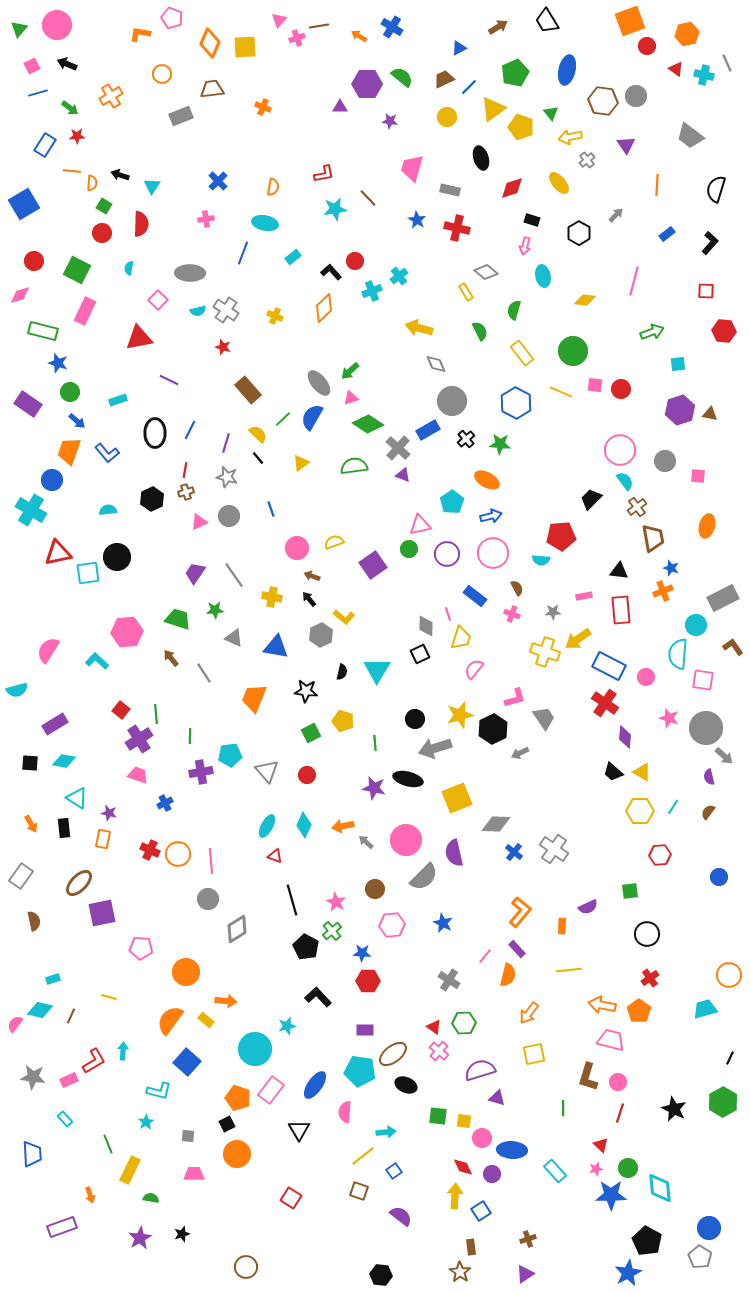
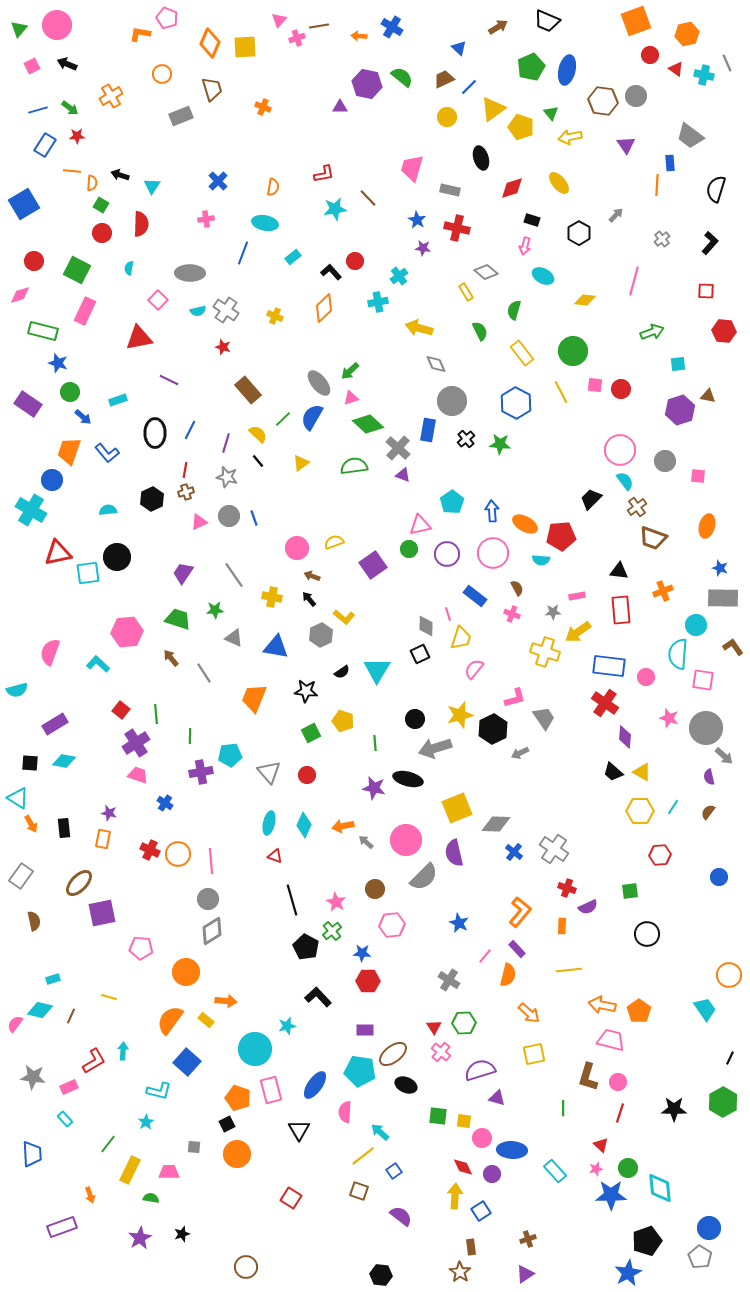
pink pentagon at (172, 18): moved 5 px left
black trapezoid at (547, 21): rotated 36 degrees counterclockwise
orange square at (630, 21): moved 6 px right
orange arrow at (359, 36): rotated 28 degrees counterclockwise
red circle at (647, 46): moved 3 px right, 9 px down
blue triangle at (459, 48): rotated 49 degrees counterclockwise
green pentagon at (515, 73): moved 16 px right, 6 px up
purple hexagon at (367, 84): rotated 12 degrees clockwise
brown trapezoid at (212, 89): rotated 80 degrees clockwise
blue line at (38, 93): moved 17 px down
purple star at (390, 121): moved 33 px right, 127 px down
gray cross at (587, 160): moved 75 px right, 79 px down
green square at (104, 206): moved 3 px left, 1 px up
blue rectangle at (667, 234): moved 3 px right, 71 px up; rotated 56 degrees counterclockwise
cyan ellipse at (543, 276): rotated 50 degrees counterclockwise
cyan cross at (372, 291): moved 6 px right, 11 px down; rotated 12 degrees clockwise
yellow line at (561, 392): rotated 40 degrees clockwise
brown triangle at (710, 414): moved 2 px left, 18 px up
blue arrow at (77, 421): moved 6 px right, 4 px up
green diamond at (368, 424): rotated 8 degrees clockwise
blue rectangle at (428, 430): rotated 50 degrees counterclockwise
black line at (258, 458): moved 3 px down
orange ellipse at (487, 480): moved 38 px right, 44 px down
blue line at (271, 509): moved 17 px left, 9 px down
blue arrow at (491, 516): moved 1 px right, 5 px up; rotated 80 degrees counterclockwise
brown trapezoid at (653, 538): rotated 120 degrees clockwise
blue star at (671, 568): moved 49 px right
purple trapezoid at (195, 573): moved 12 px left
pink rectangle at (584, 596): moved 7 px left
gray rectangle at (723, 598): rotated 28 degrees clockwise
yellow arrow at (578, 639): moved 7 px up
pink semicircle at (48, 650): moved 2 px right, 2 px down; rotated 12 degrees counterclockwise
cyan L-shape at (97, 661): moved 1 px right, 3 px down
blue rectangle at (609, 666): rotated 20 degrees counterclockwise
black semicircle at (342, 672): rotated 42 degrees clockwise
purple cross at (139, 739): moved 3 px left, 4 px down
gray triangle at (267, 771): moved 2 px right, 1 px down
cyan triangle at (77, 798): moved 59 px left
yellow square at (457, 798): moved 10 px down
blue cross at (165, 803): rotated 28 degrees counterclockwise
cyan ellipse at (267, 826): moved 2 px right, 3 px up; rotated 15 degrees counterclockwise
blue star at (443, 923): moved 16 px right
gray diamond at (237, 929): moved 25 px left, 2 px down
red cross at (650, 978): moved 83 px left, 90 px up; rotated 36 degrees counterclockwise
cyan trapezoid at (705, 1009): rotated 70 degrees clockwise
orange arrow at (529, 1013): rotated 85 degrees counterclockwise
red triangle at (434, 1027): rotated 21 degrees clockwise
pink cross at (439, 1051): moved 2 px right, 1 px down
pink rectangle at (69, 1080): moved 7 px down
pink rectangle at (271, 1090): rotated 52 degrees counterclockwise
black star at (674, 1109): rotated 25 degrees counterclockwise
cyan arrow at (386, 1132): moved 6 px left; rotated 132 degrees counterclockwise
gray square at (188, 1136): moved 6 px right, 11 px down
green line at (108, 1144): rotated 60 degrees clockwise
pink trapezoid at (194, 1174): moved 25 px left, 2 px up
black pentagon at (647, 1241): rotated 24 degrees clockwise
